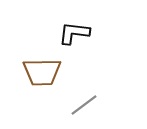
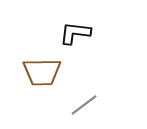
black L-shape: moved 1 px right
